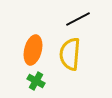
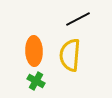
orange ellipse: moved 1 px right, 1 px down; rotated 16 degrees counterclockwise
yellow semicircle: moved 1 px down
